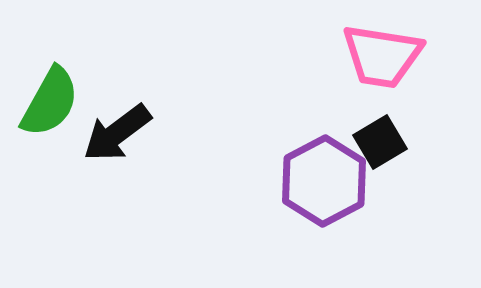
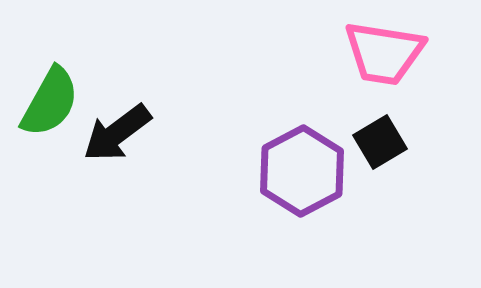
pink trapezoid: moved 2 px right, 3 px up
purple hexagon: moved 22 px left, 10 px up
